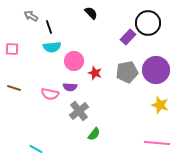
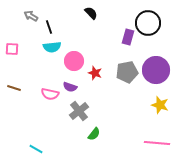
purple rectangle: rotated 28 degrees counterclockwise
purple semicircle: rotated 16 degrees clockwise
